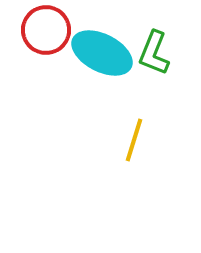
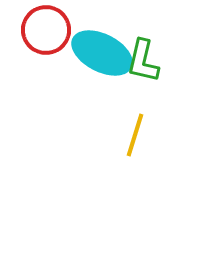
green L-shape: moved 11 px left, 8 px down; rotated 9 degrees counterclockwise
yellow line: moved 1 px right, 5 px up
